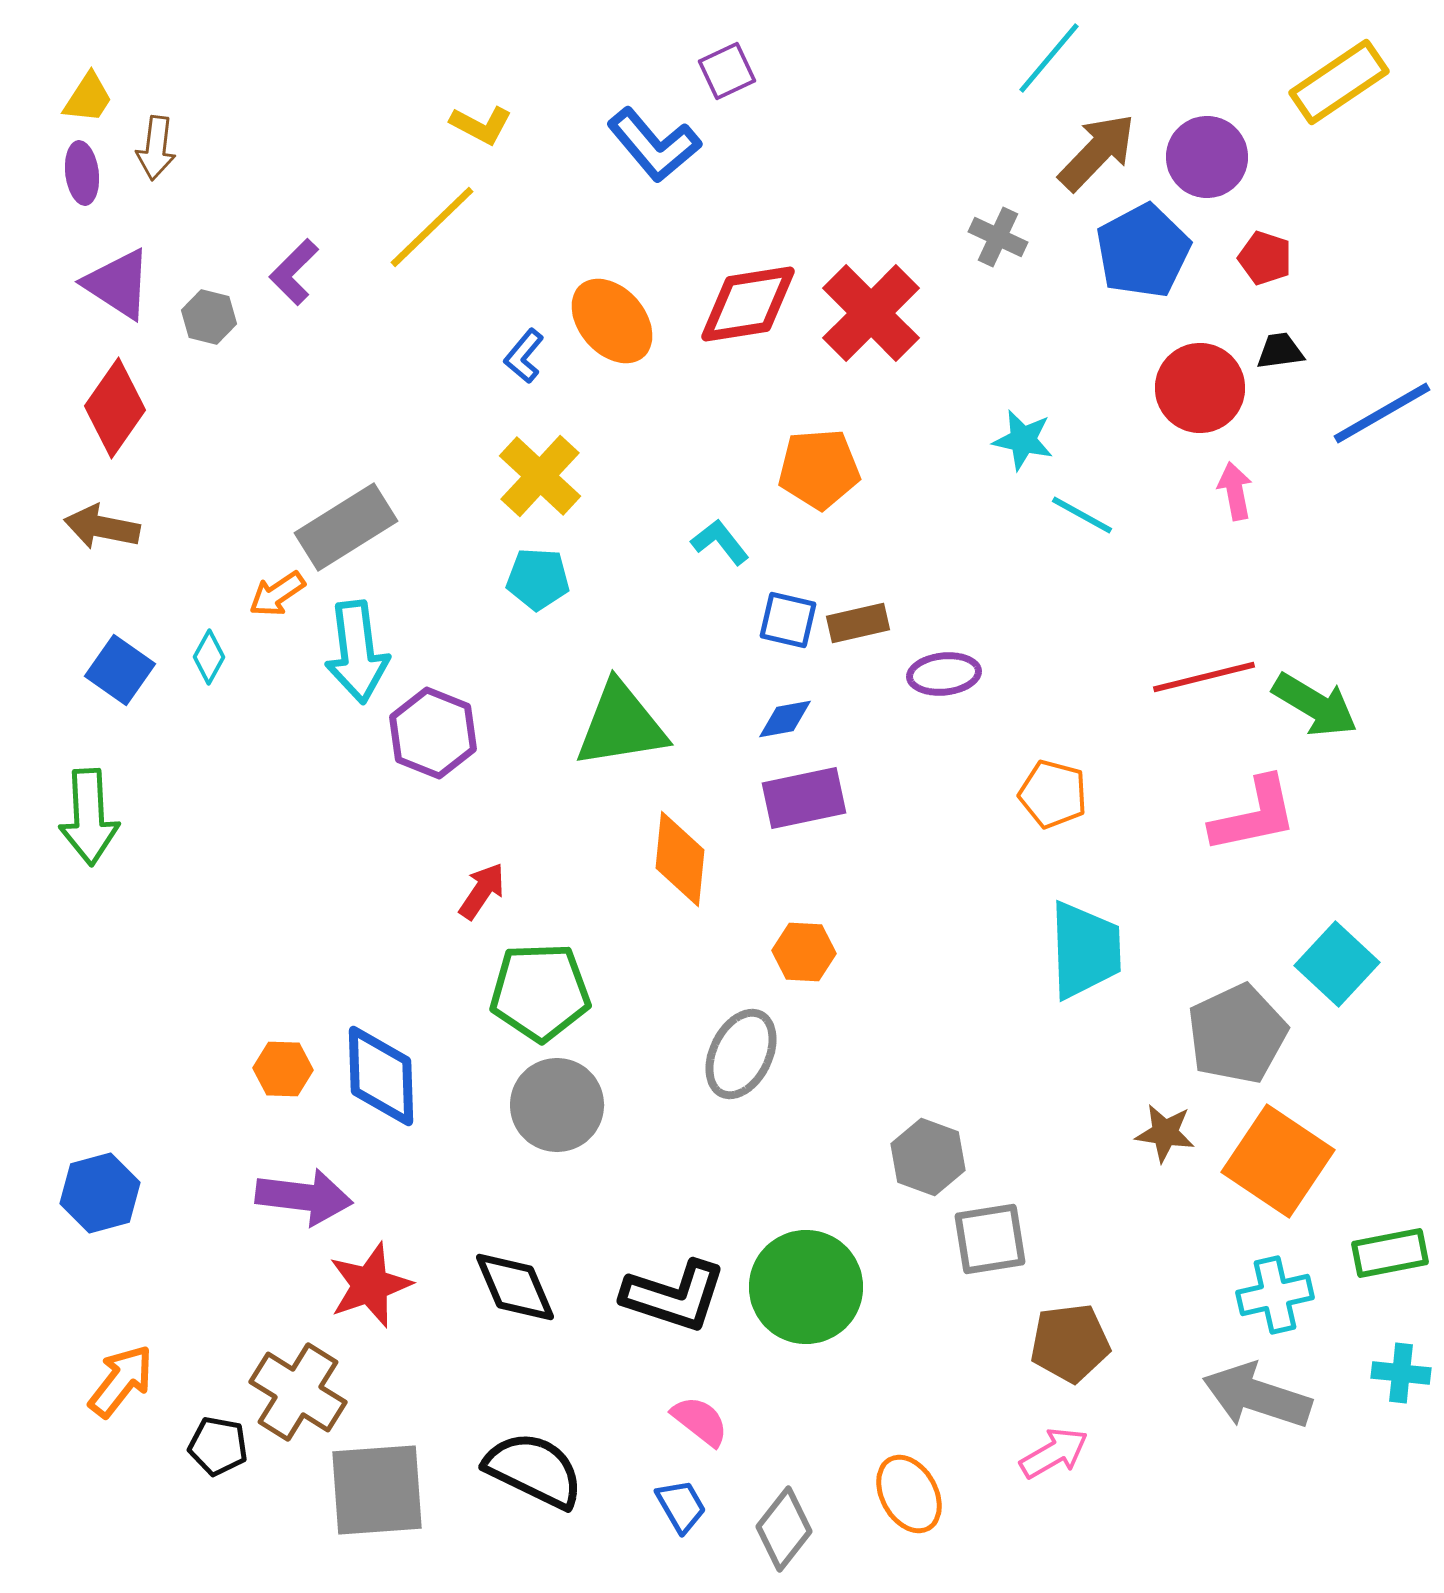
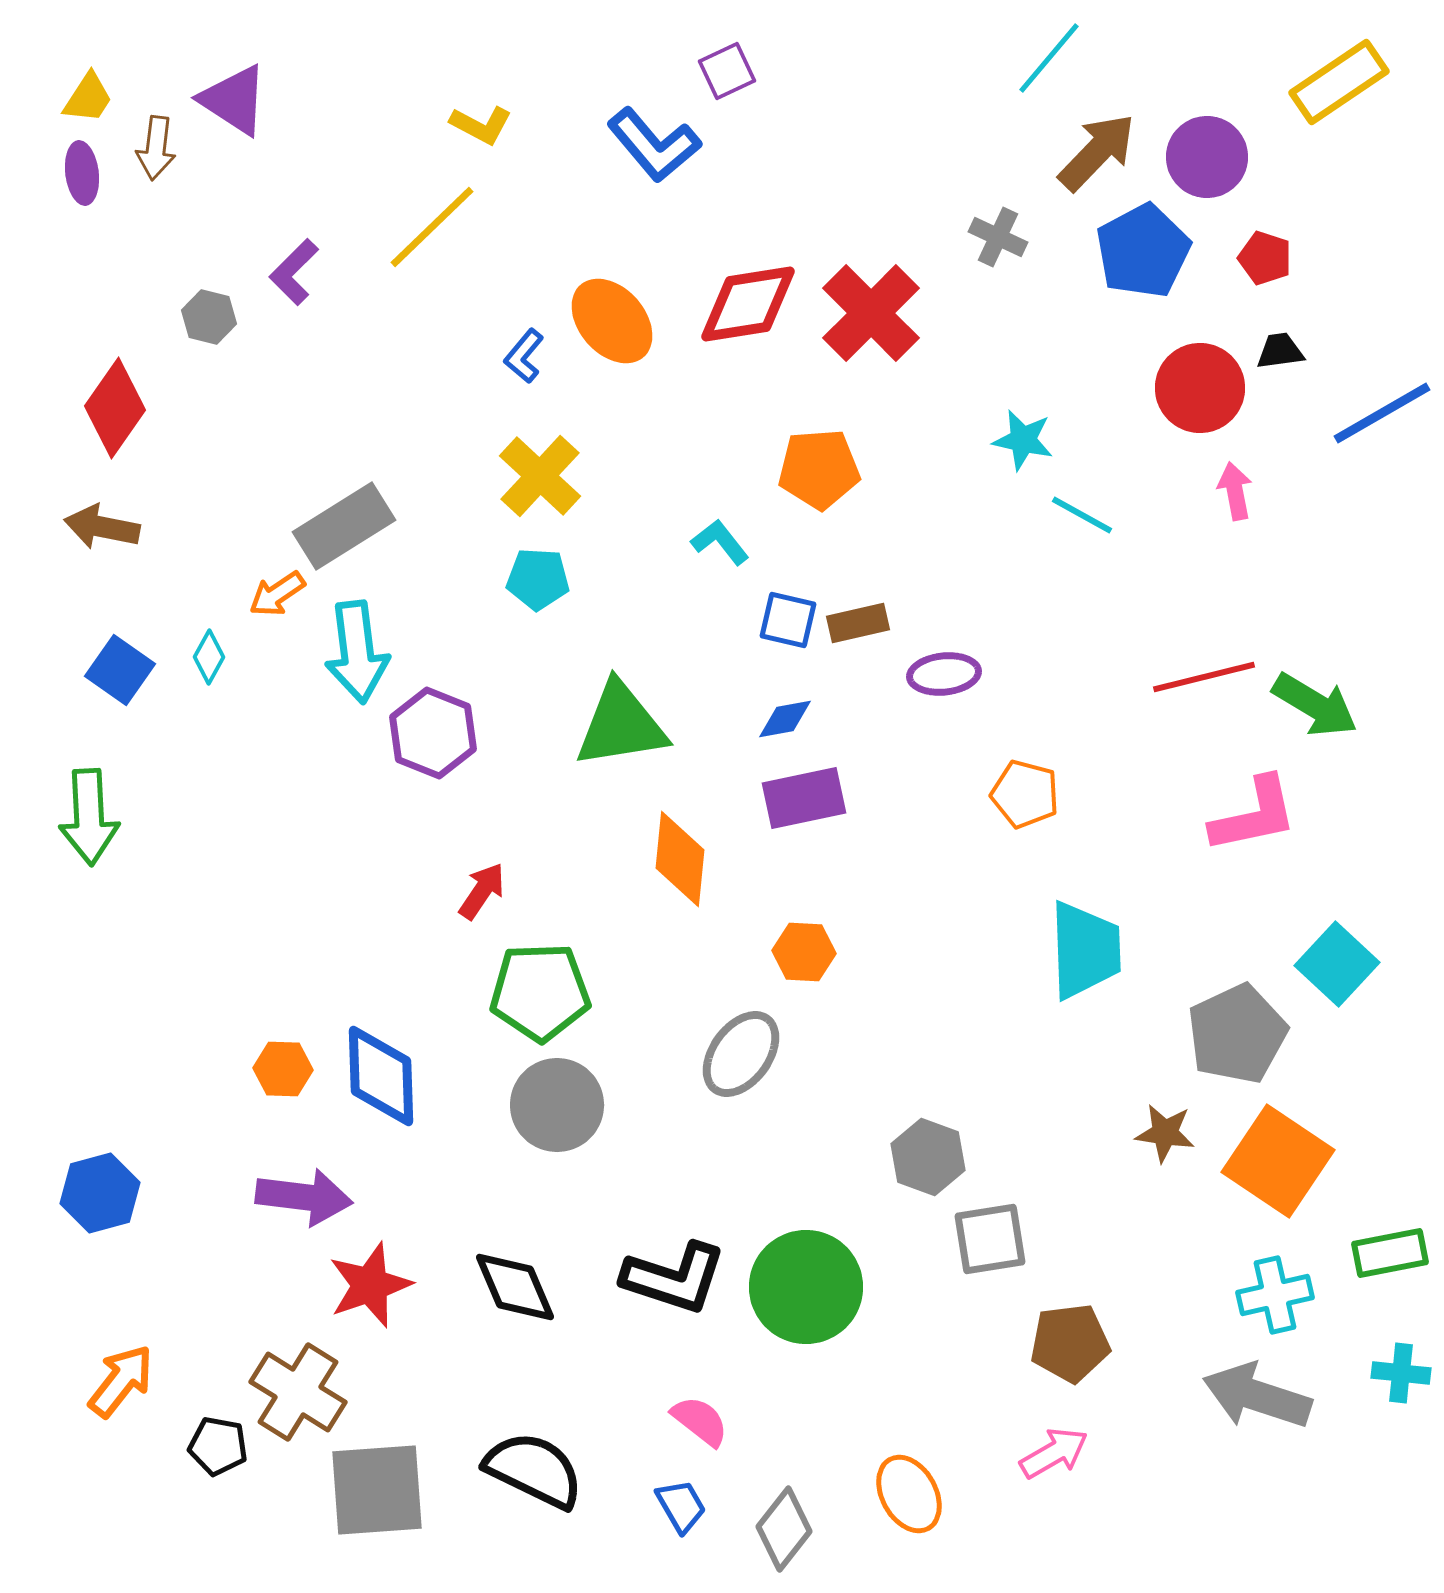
purple triangle at (118, 284): moved 116 px right, 184 px up
gray rectangle at (346, 527): moved 2 px left, 1 px up
orange pentagon at (1053, 794): moved 28 px left
gray ellipse at (741, 1054): rotated 10 degrees clockwise
black L-shape at (674, 1296): moved 18 px up
